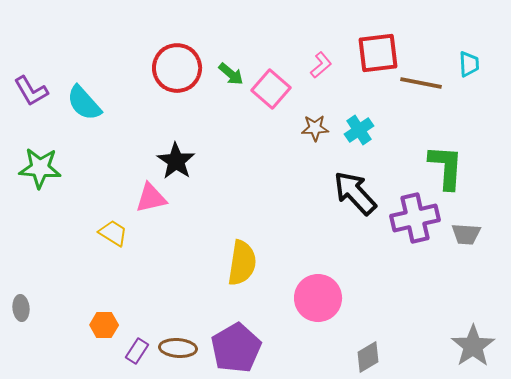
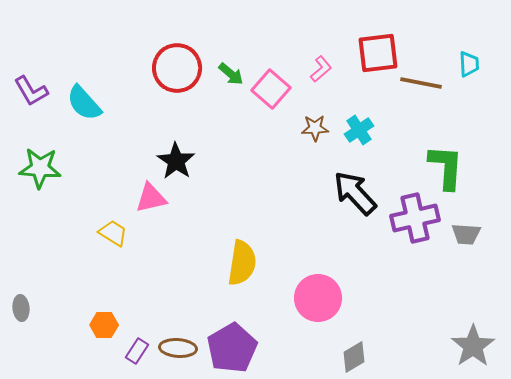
pink L-shape: moved 4 px down
purple pentagon: moved 4 px left
gray diamond: moved 14 px left
